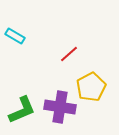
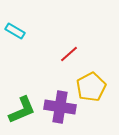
cyan rectangle: moved 5 px up
